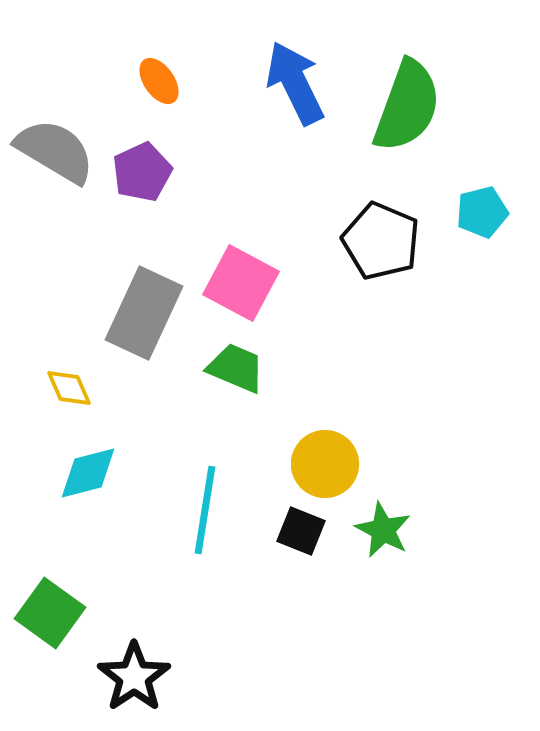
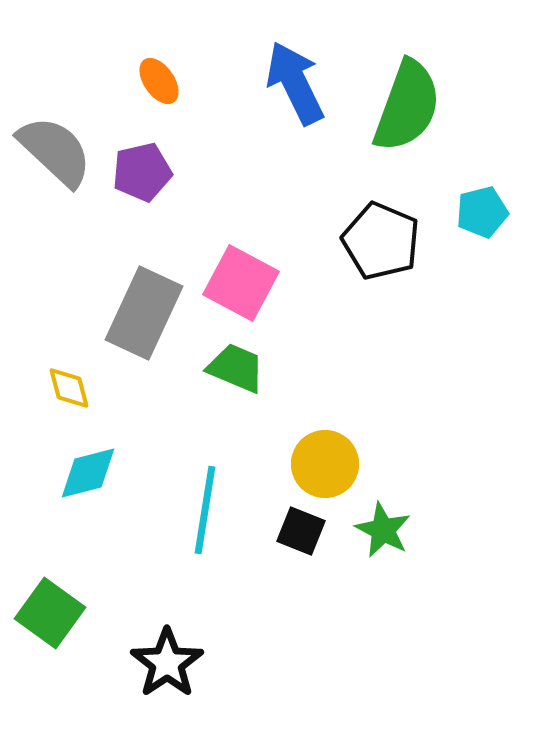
gray semicircle: rotated 12 degrees clockwise
purple pentagon: rotated 12 degrees clockwise
yellow diamond: rotated 9 degrees clockwise
black star: moved 33 px right, 14 px up
